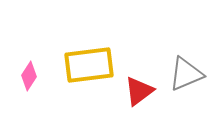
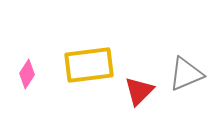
pink diamond: moved 2 px left, 2 px up
red triangle: rotated 8 degrees counterclockwise
